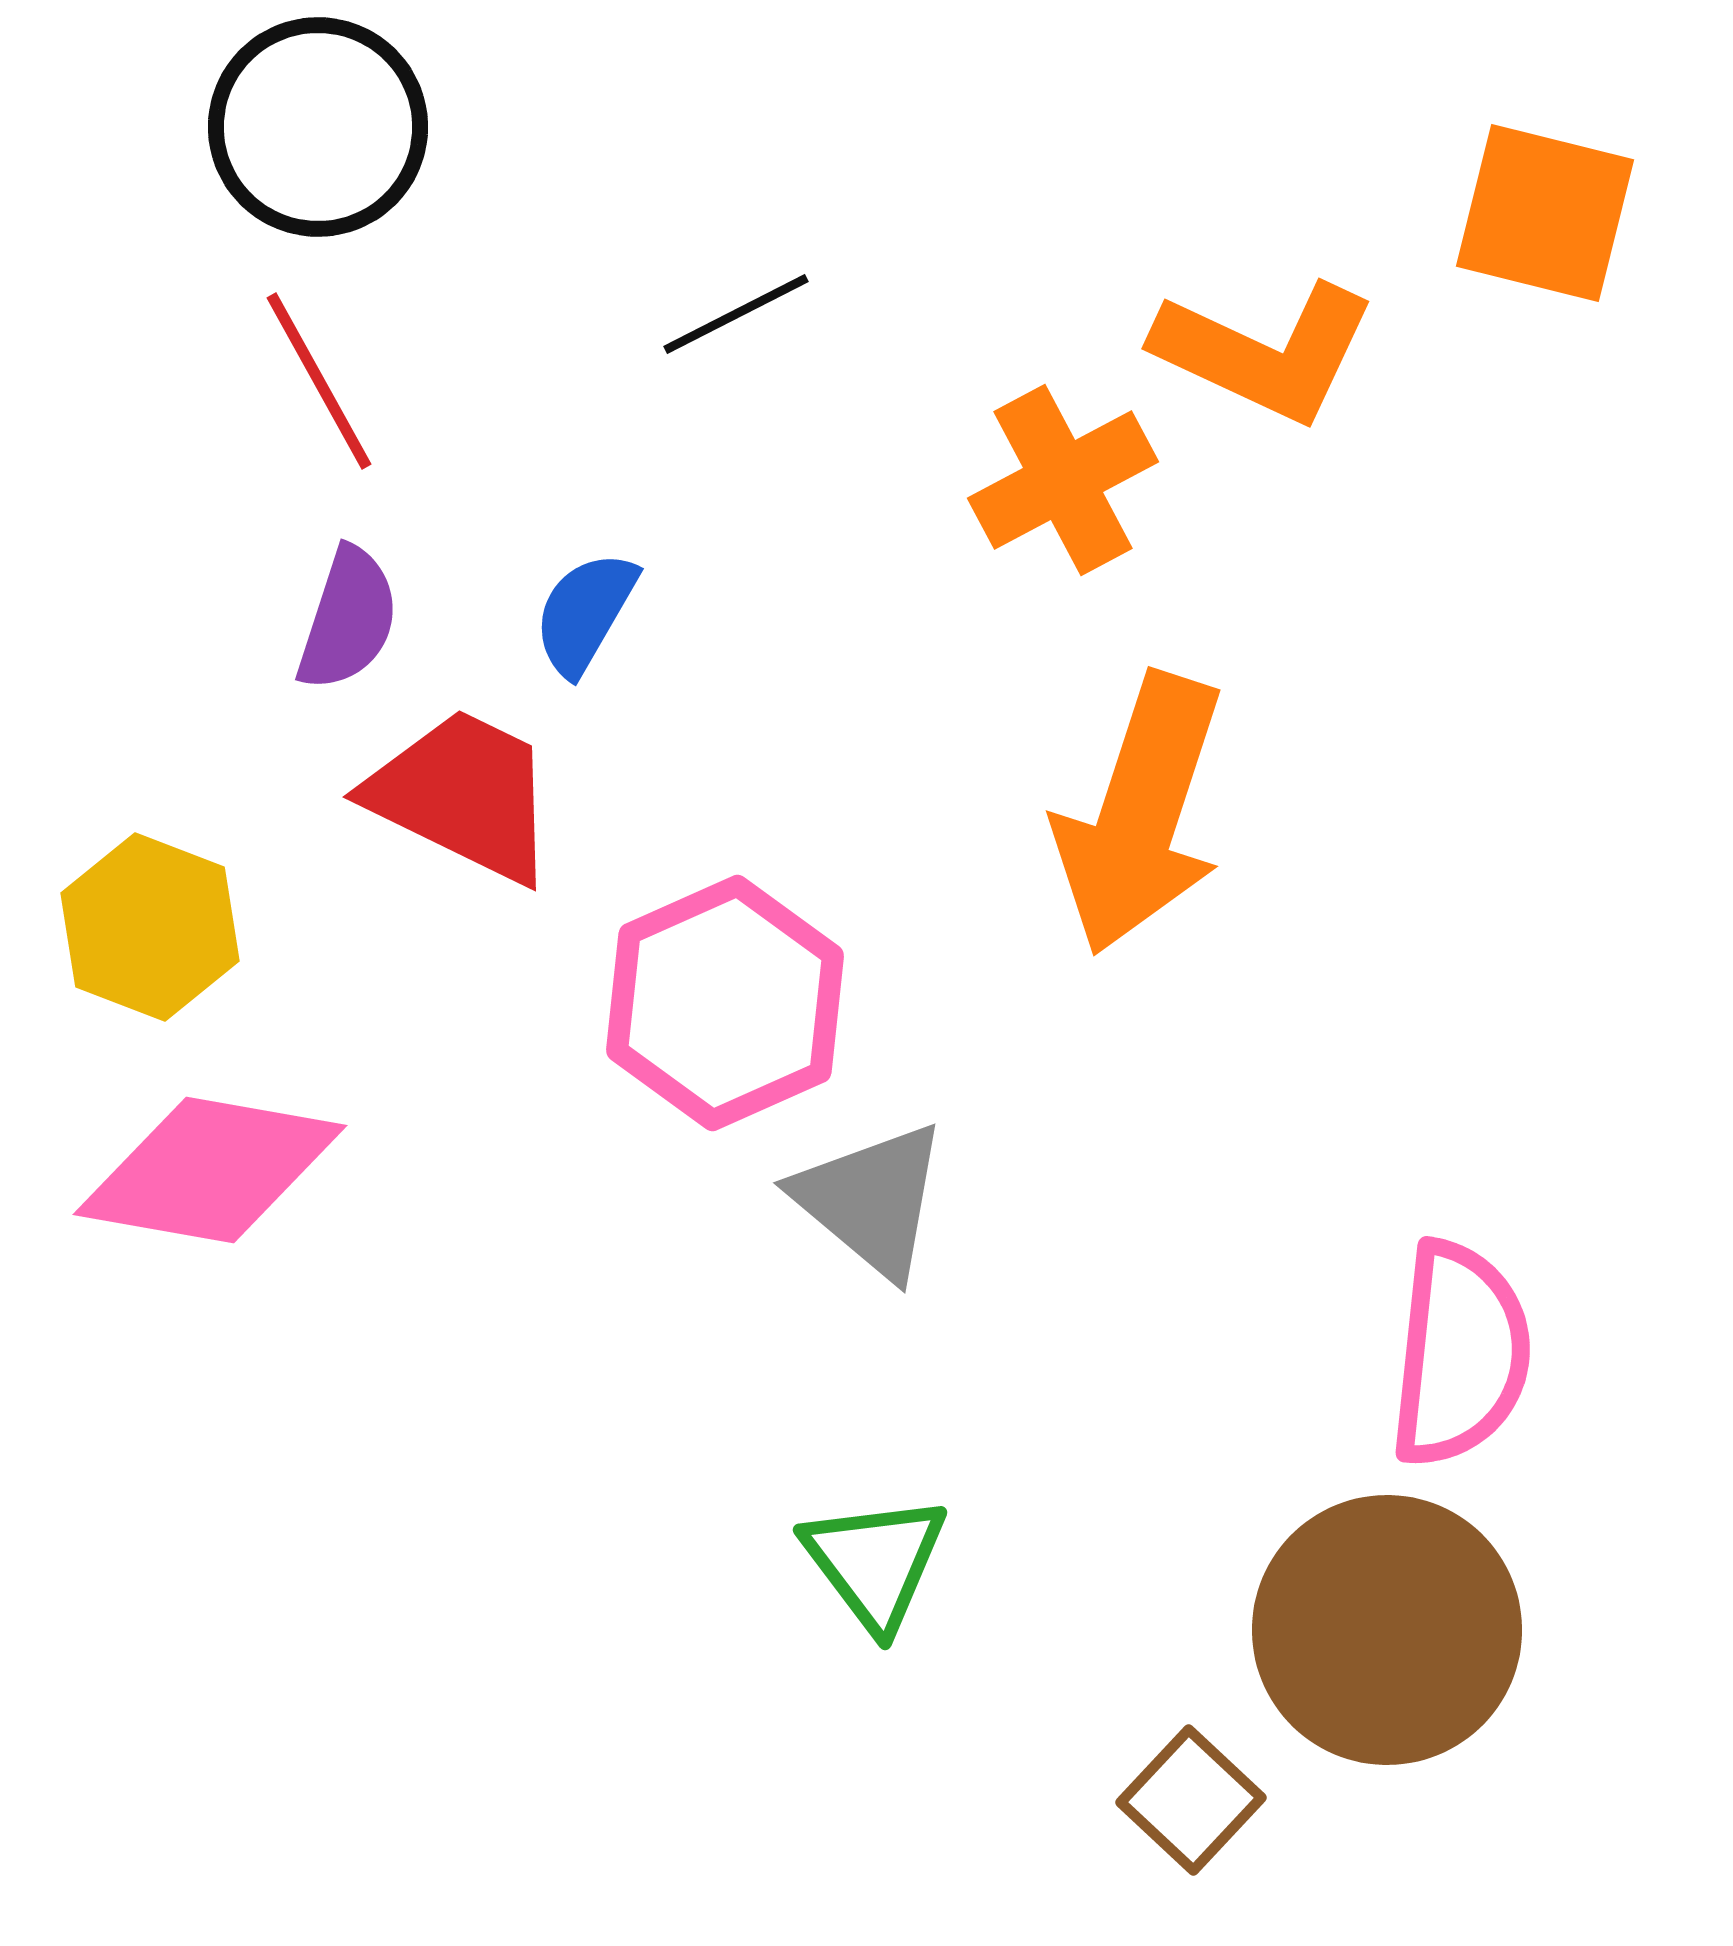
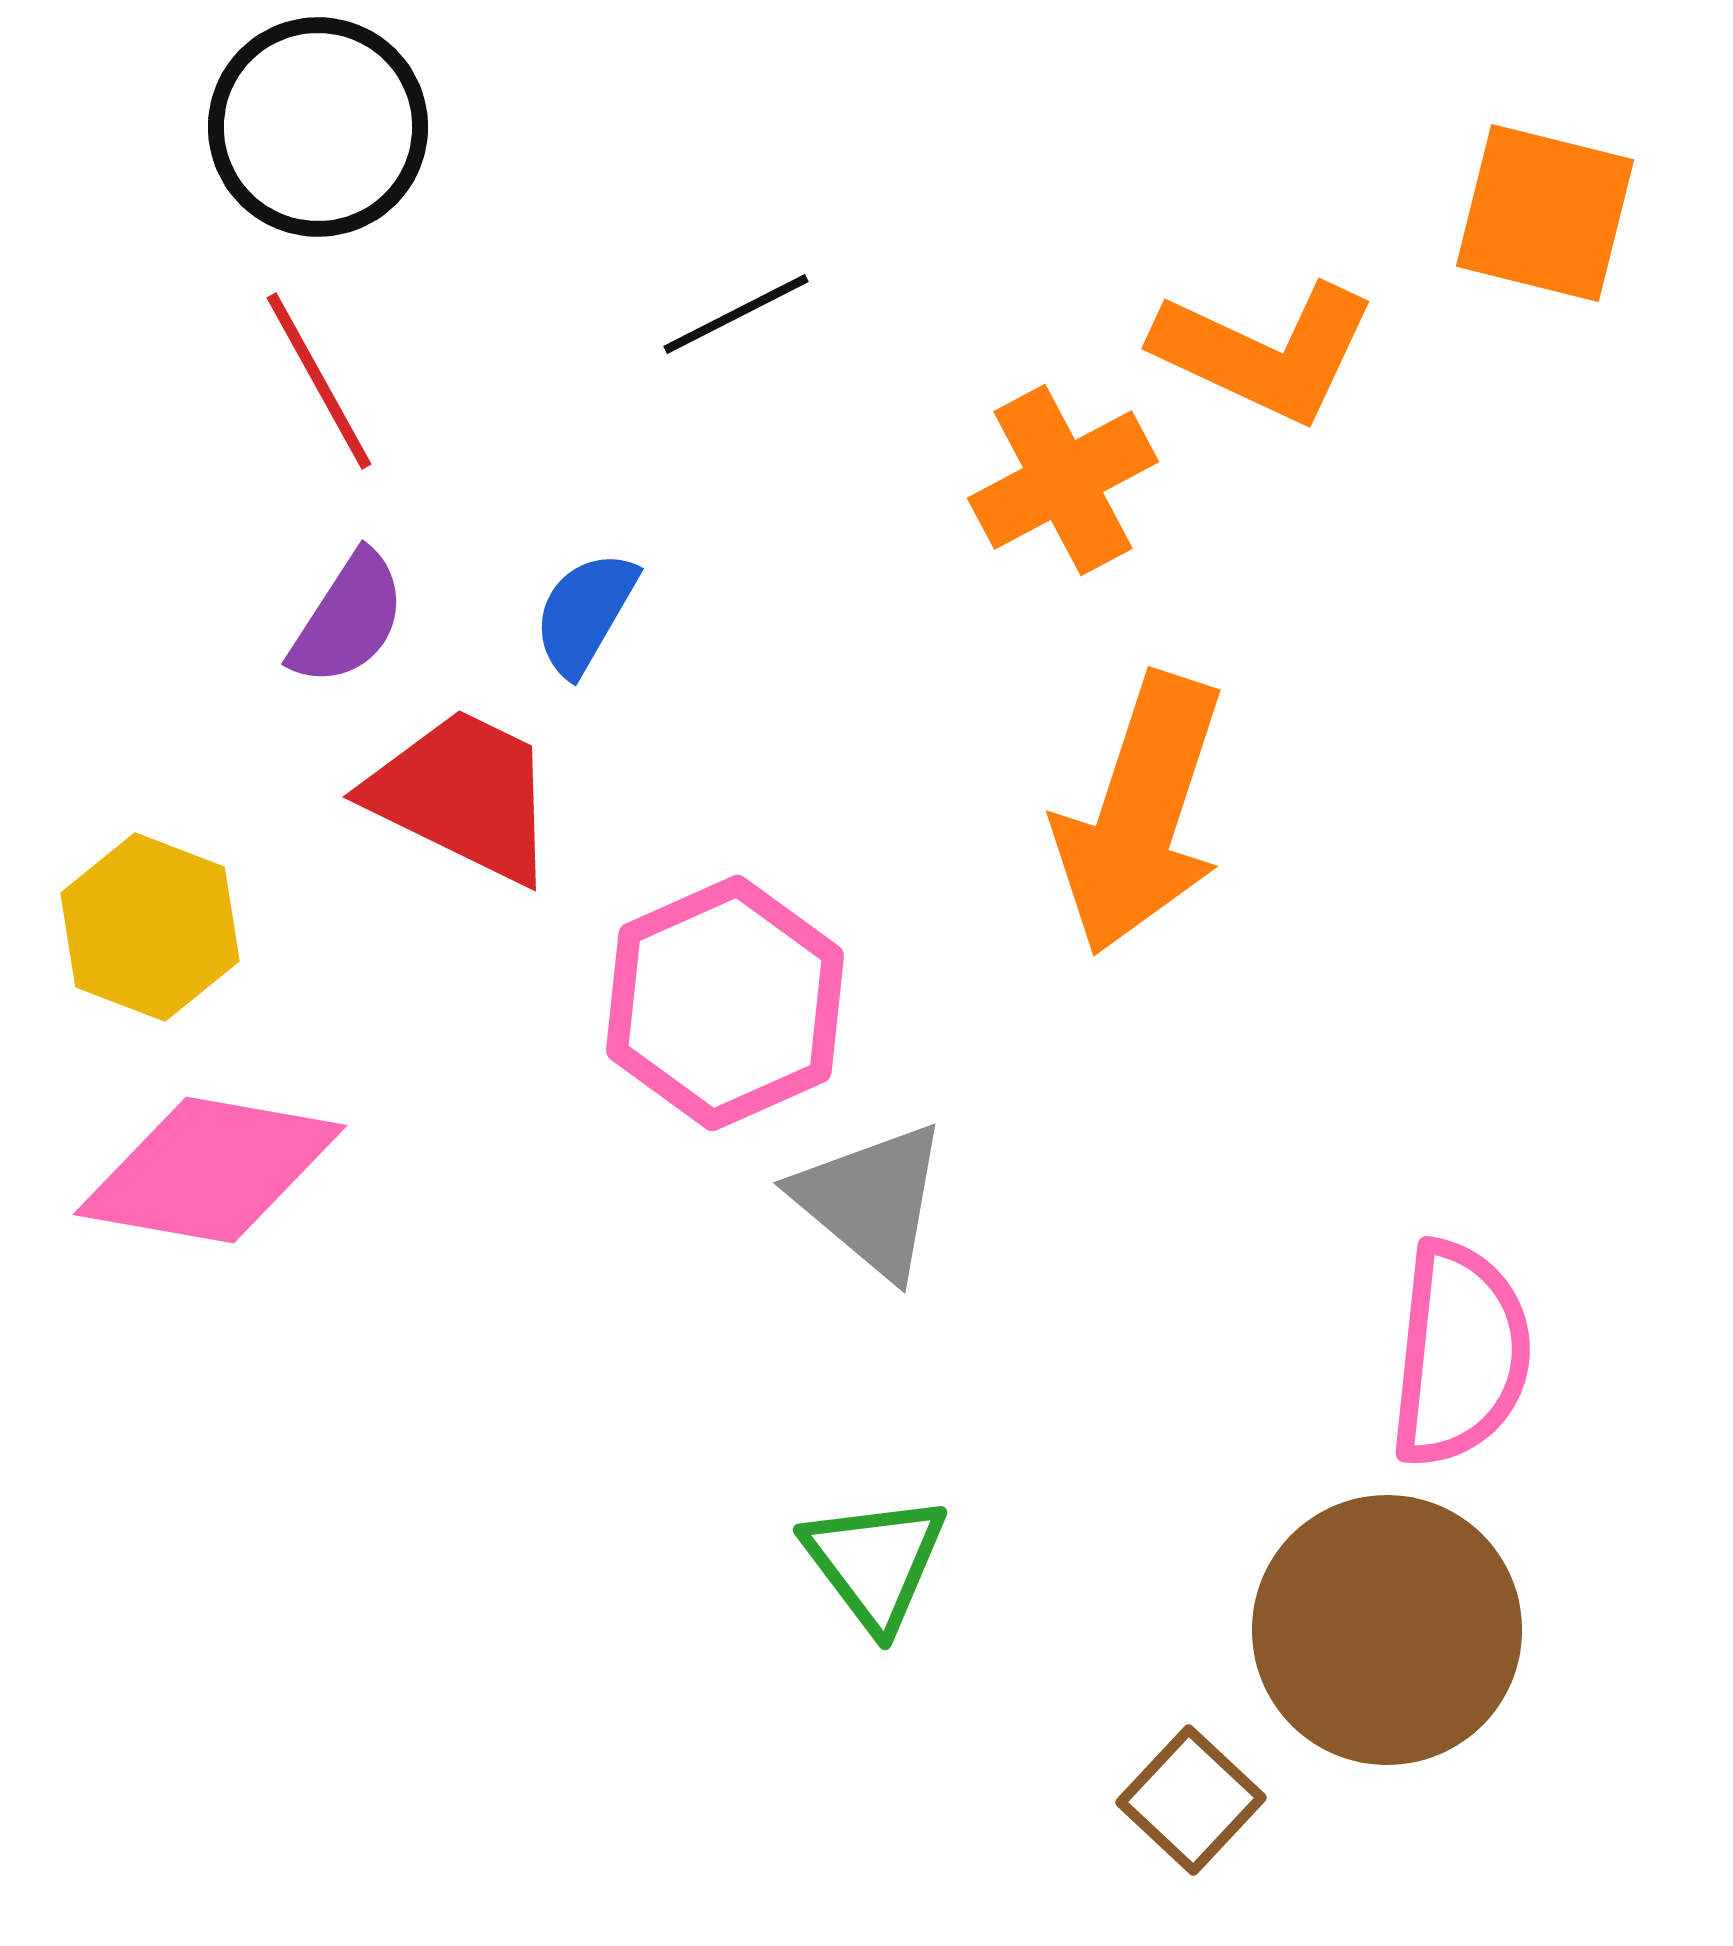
purple semicircle: rotated 15 degrees clockwise
